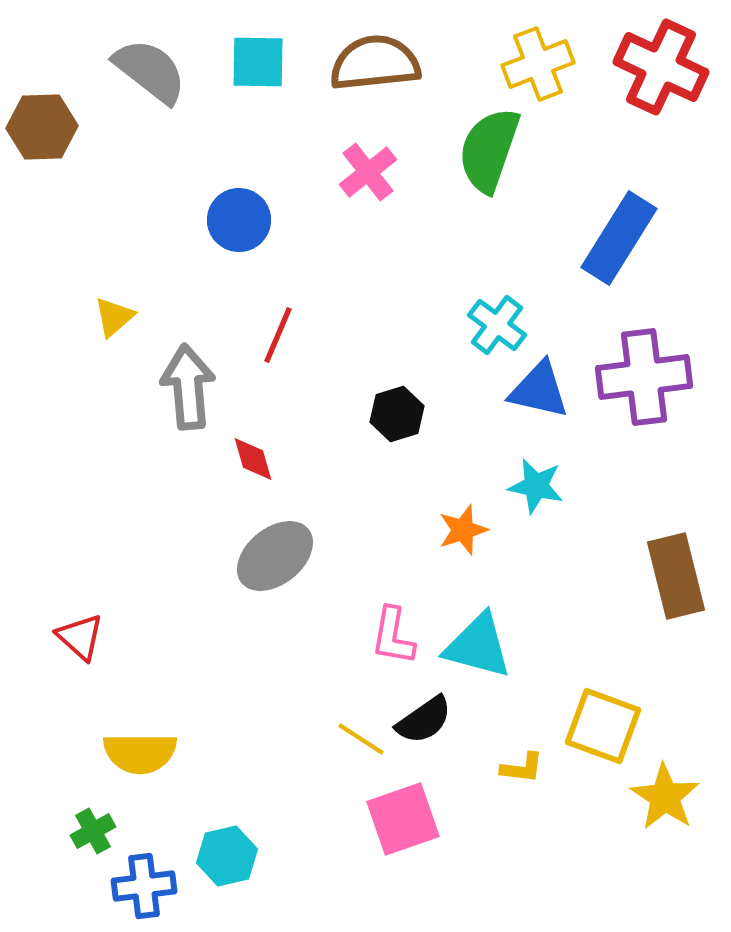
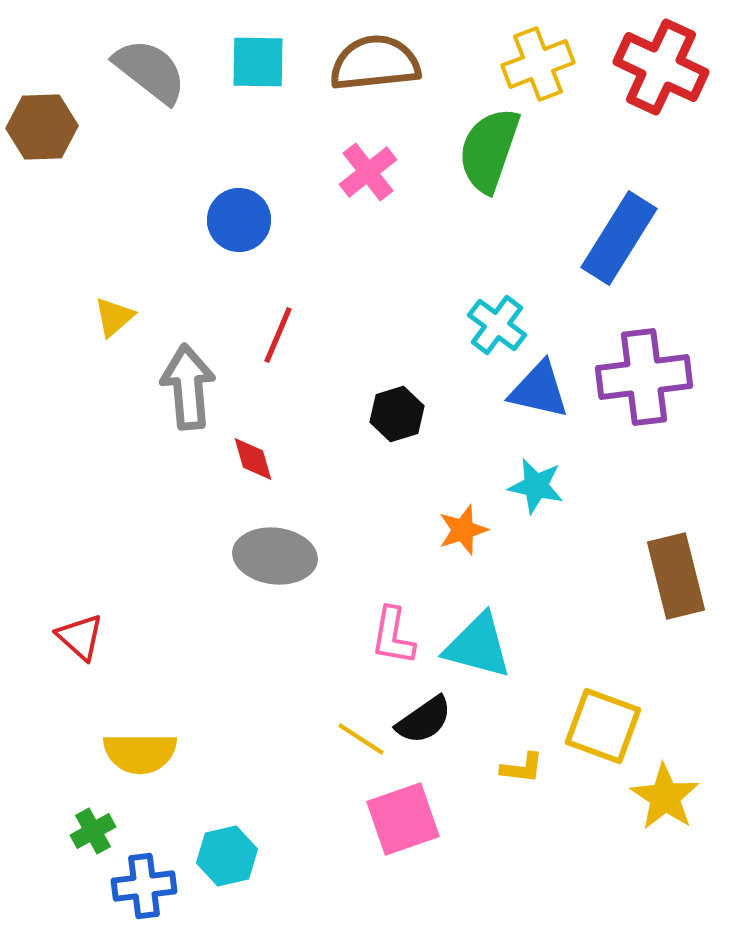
gray ellipse: rotated 46 degrees clockwise
